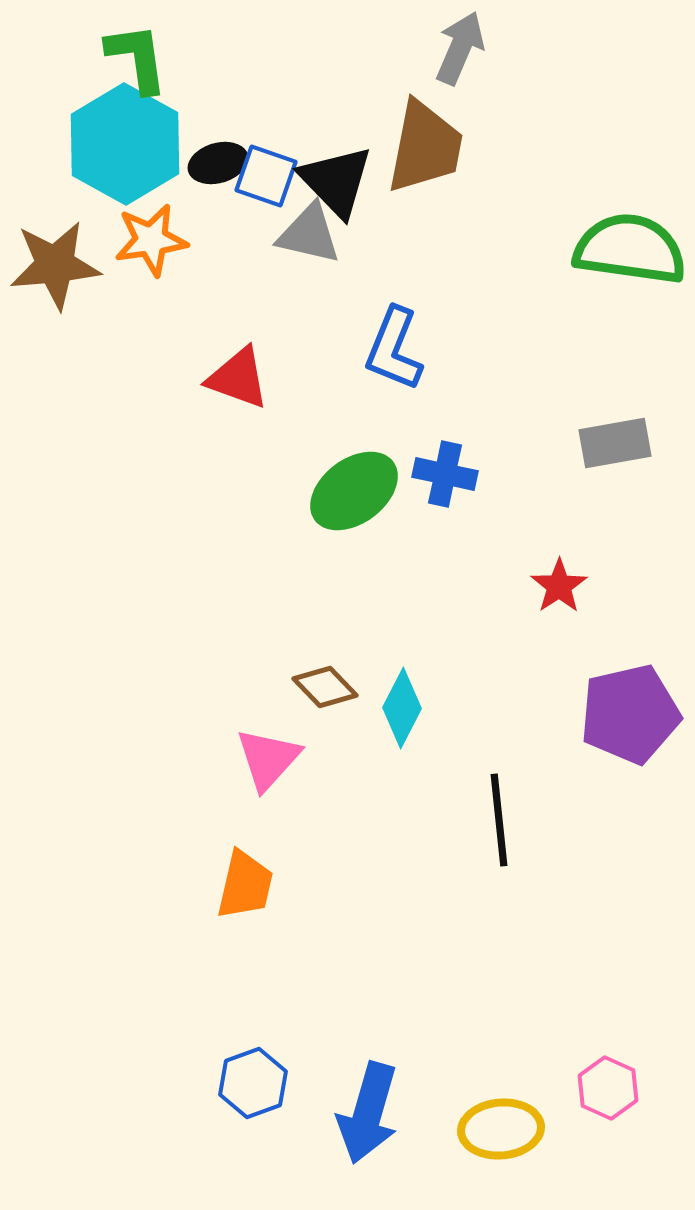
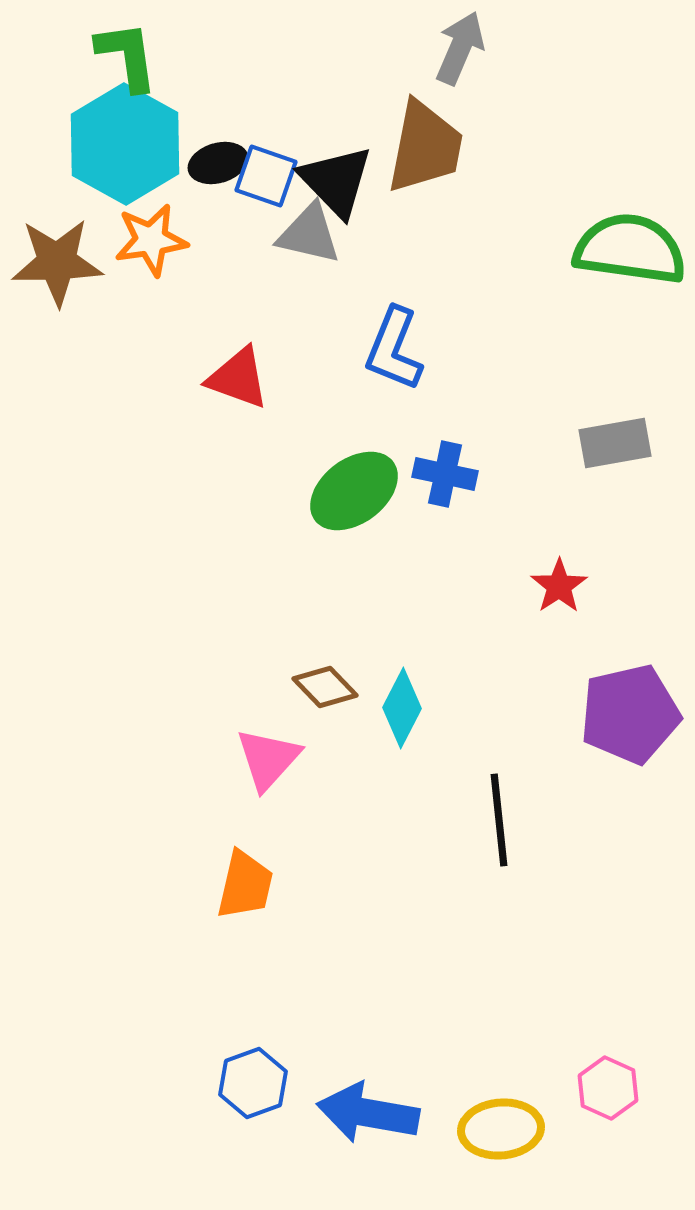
green L-shape: moved 10 px left, 2 px up
brown star: moved 2 px right, 3 px up; rotated 4 degrees clockwise
blue arrow: rotated 84 degrees clockwise
